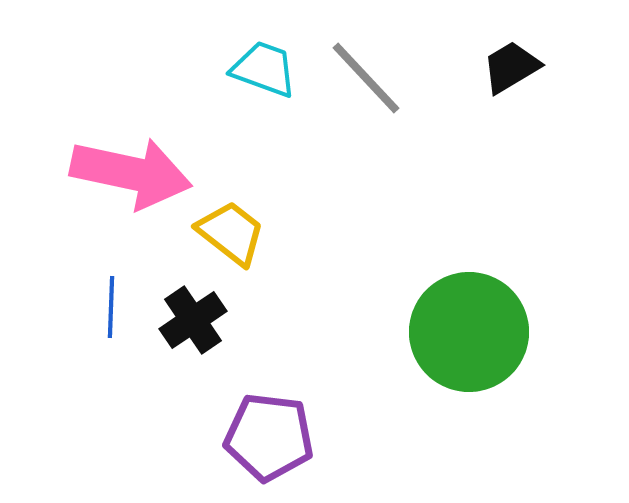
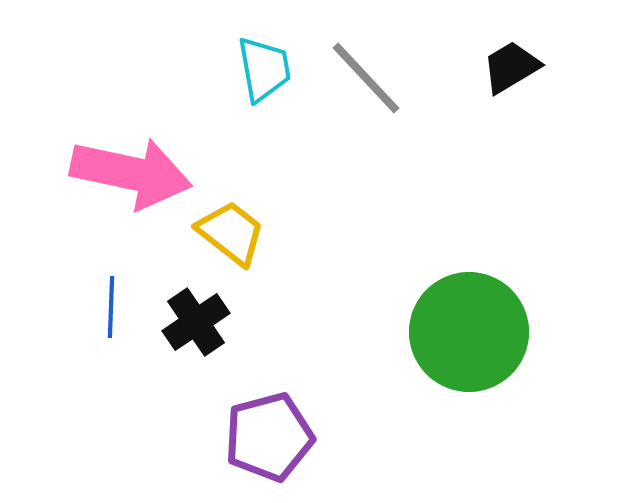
cyan trapezoid: rotated 60 degrees clockwise
black cross: moved 3 px right, 2 px down
purple pentagon: rotated 22 degrees counterclockwise
